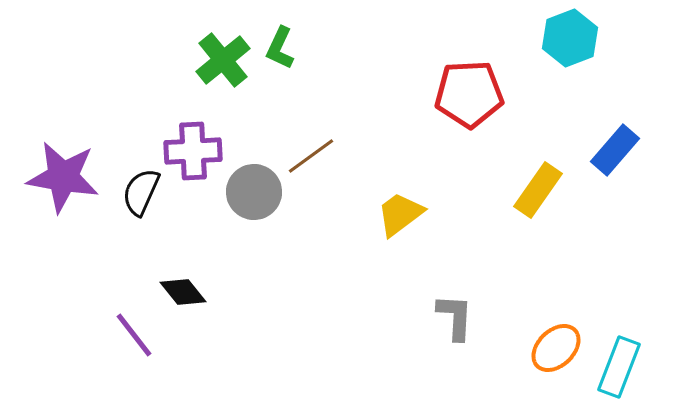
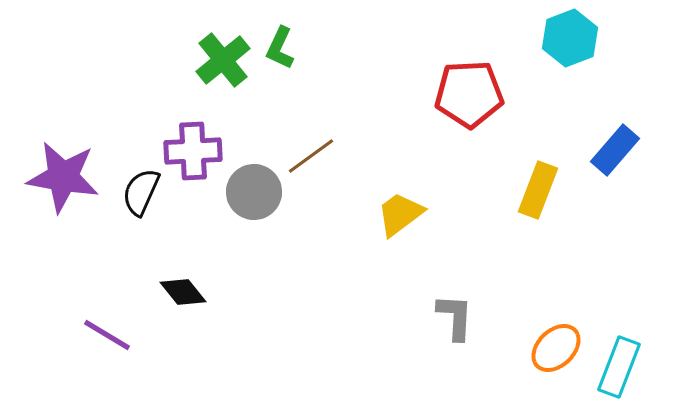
yellow rectangle: rotated 14 degrees counterclockwise
purple line: moved 27 px left; rotated 21 degrees counterclockwise
